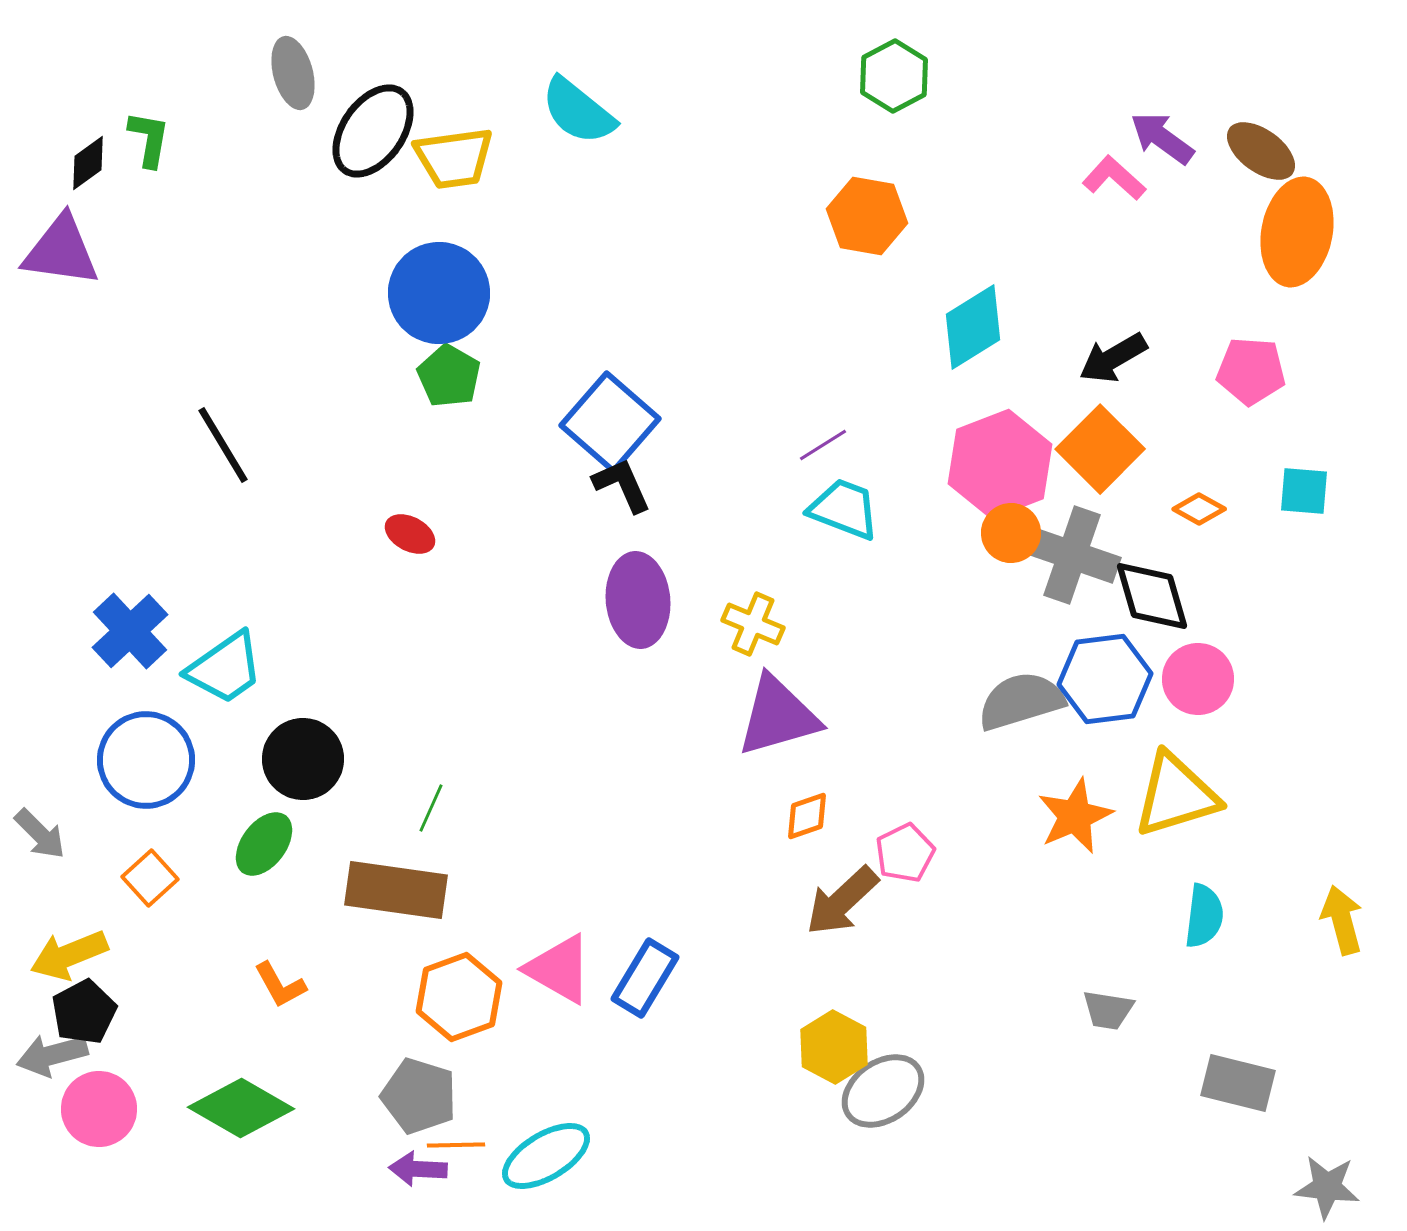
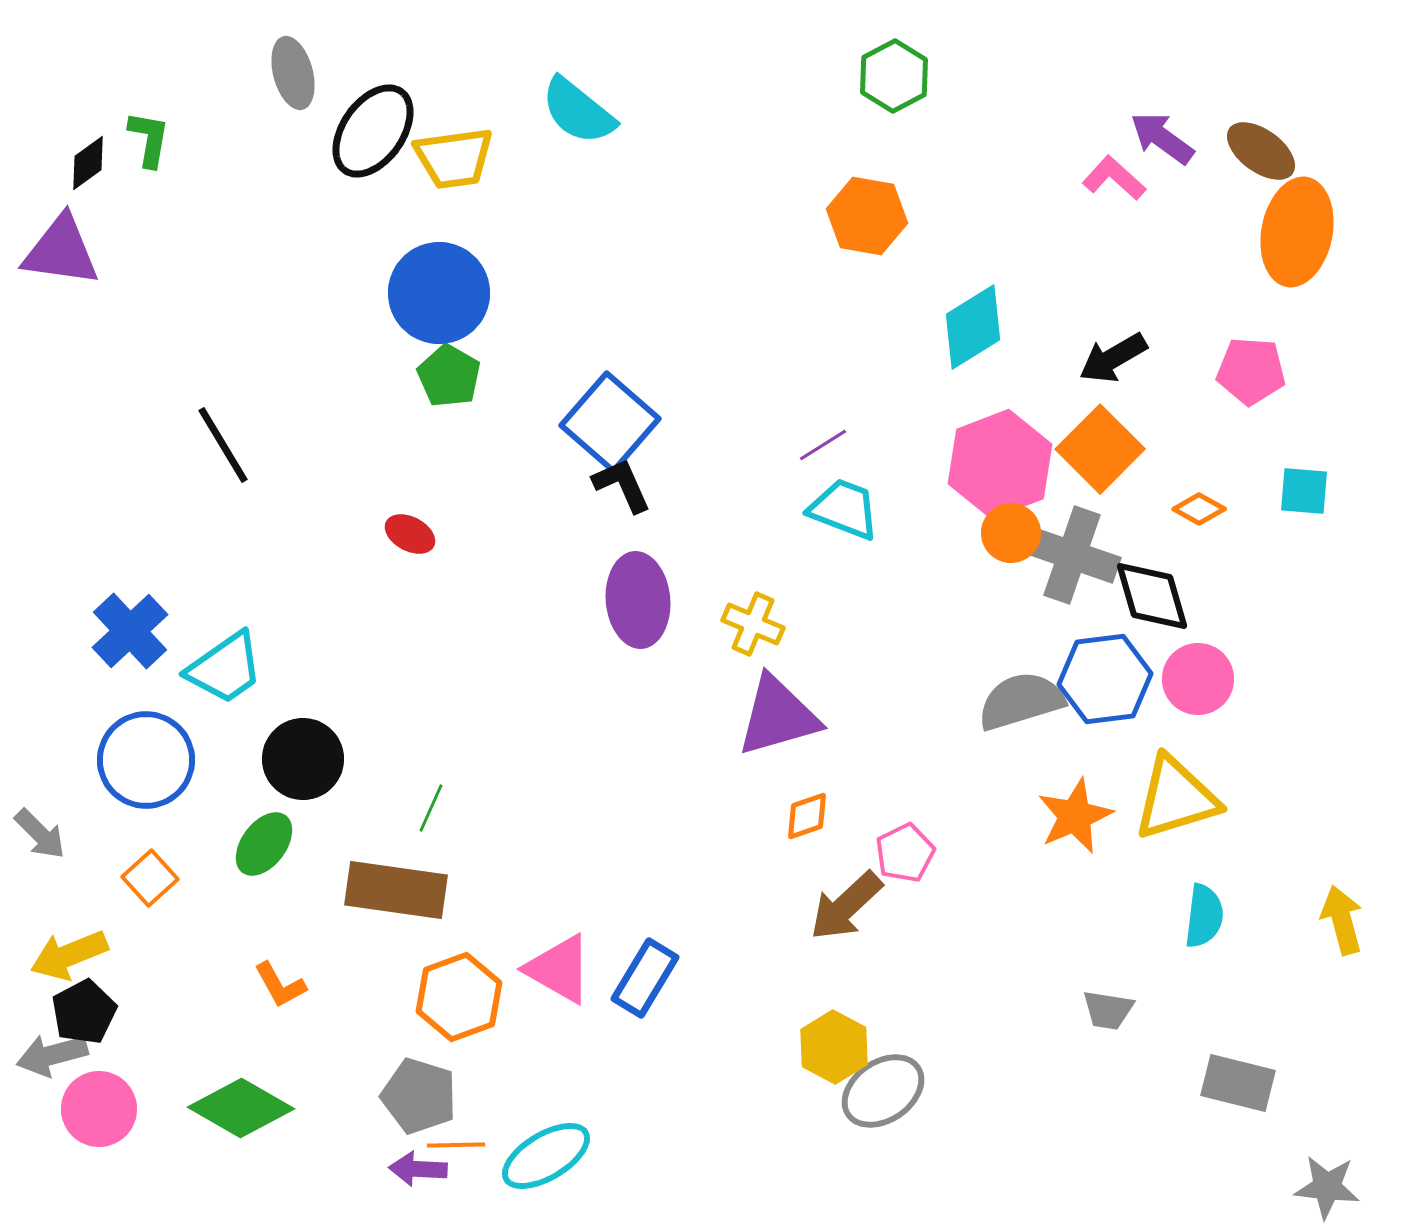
yellow triangle at (1176, 795): moved 3 px down
brown arrow at (842, 901): moved 4 px right, 5 px down
